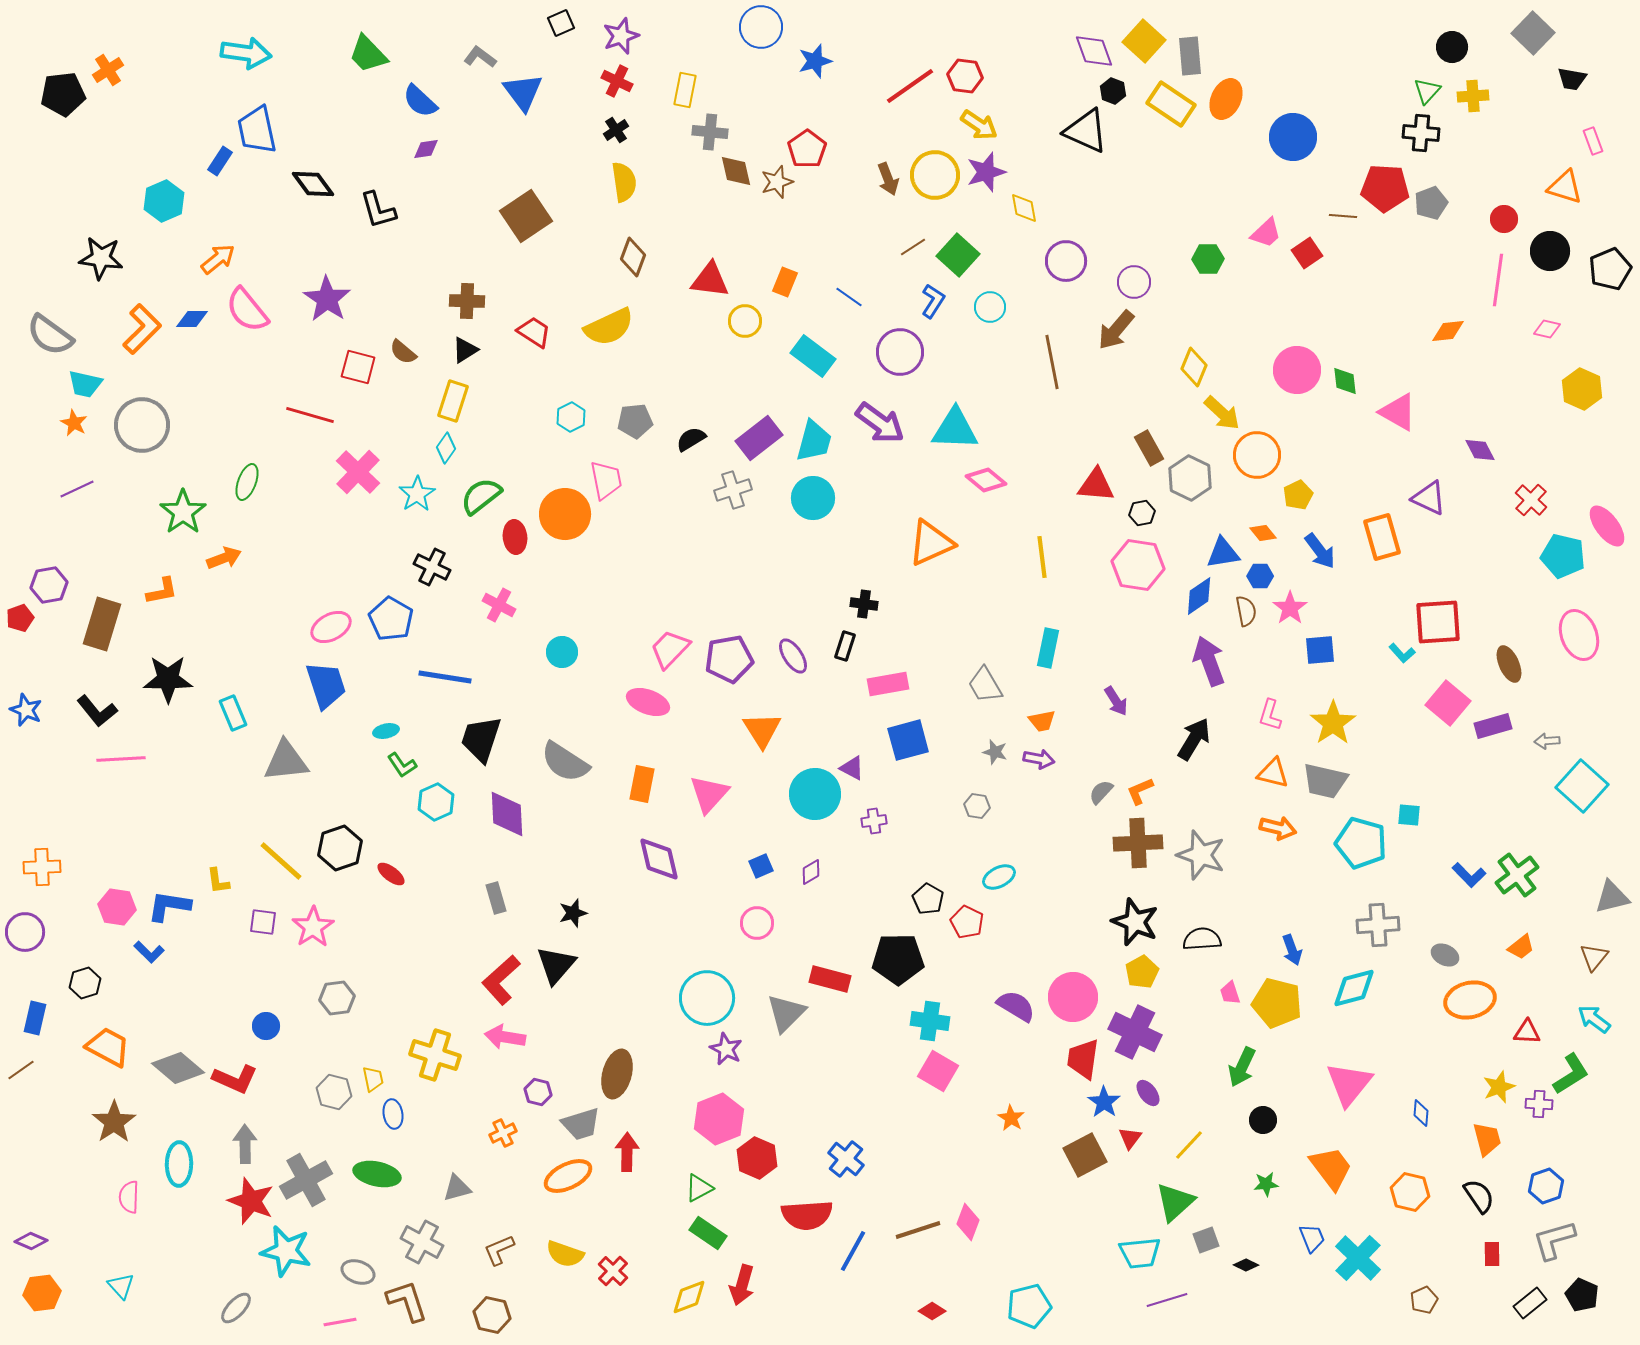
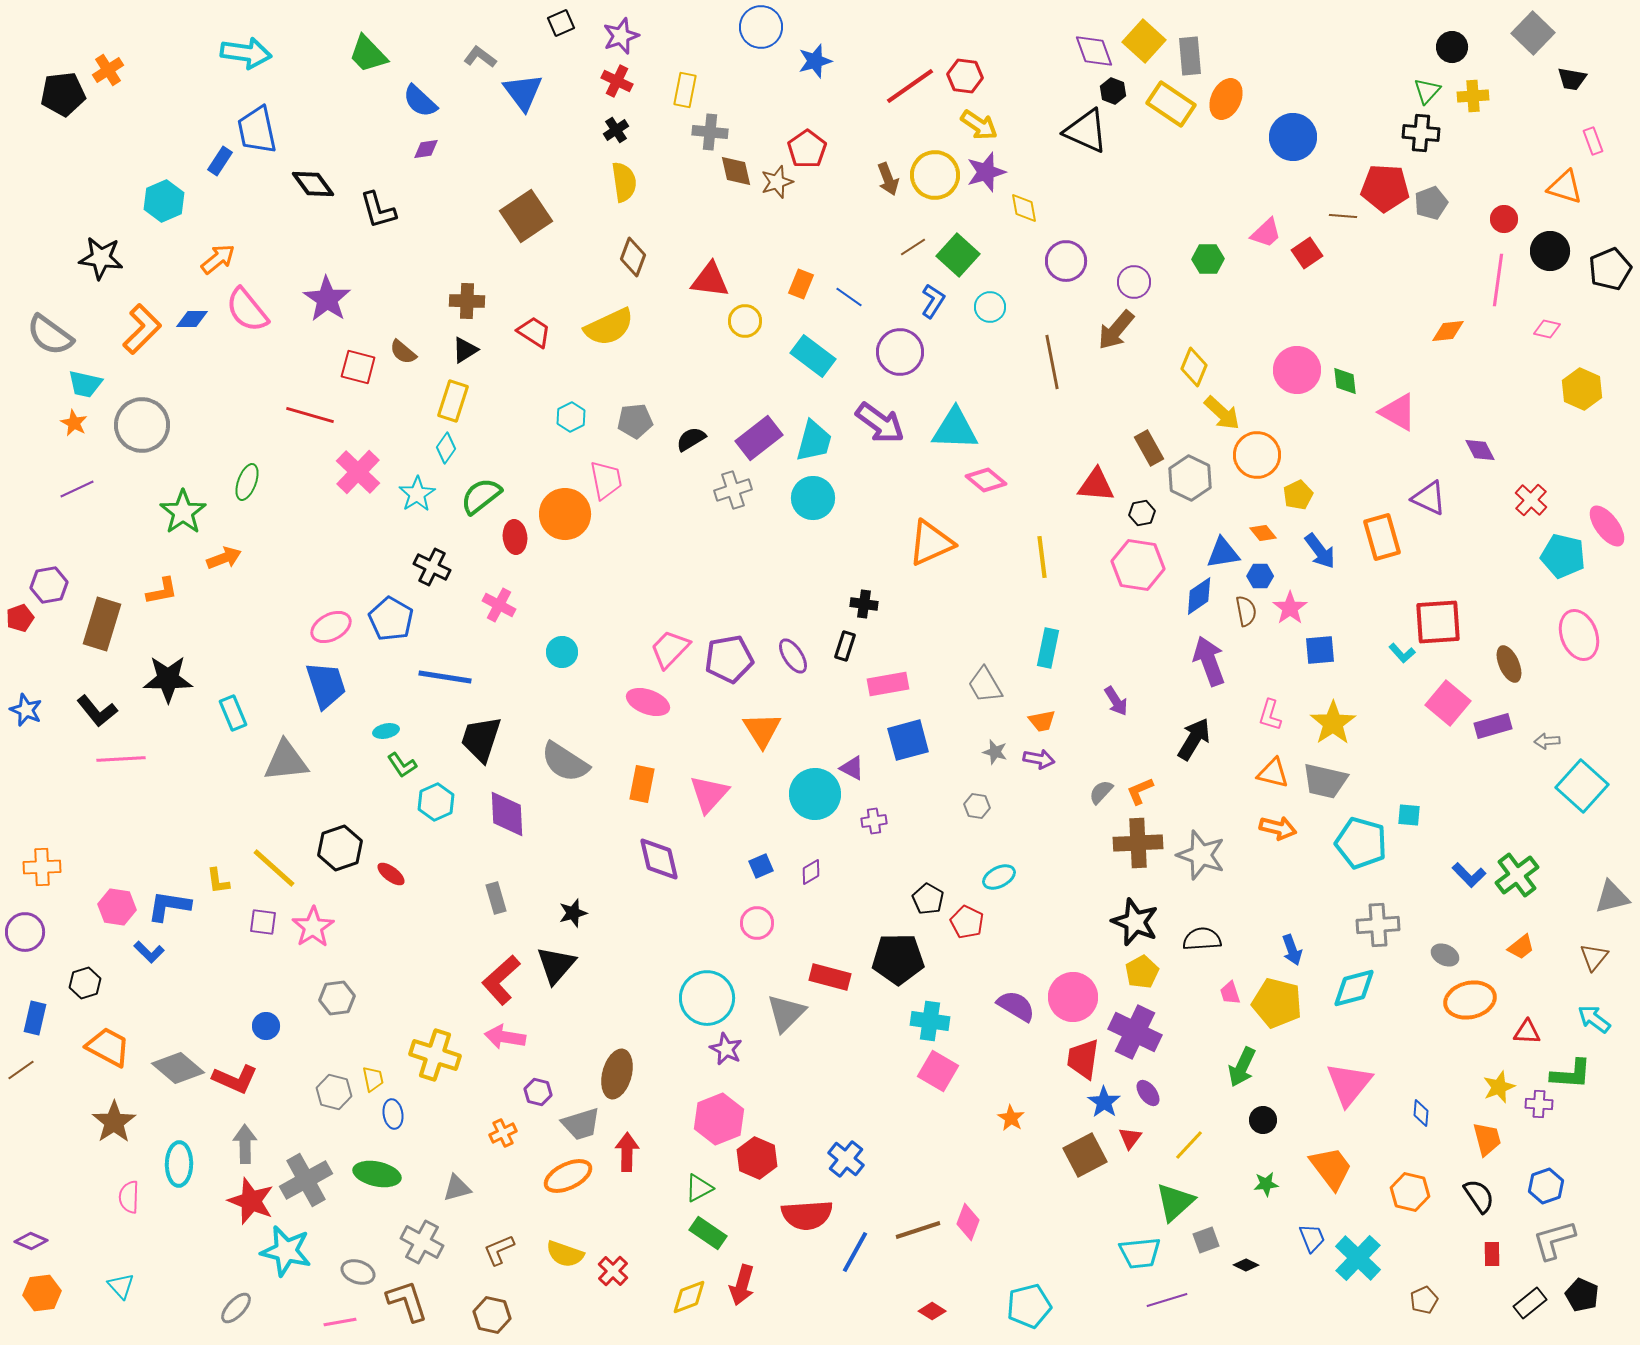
orange rectangle at (785, 282): moved 16 px right, 2 px down
yellow line at (281, 861): moved 7 px left, 7 px down
red rectangle at (830, 979): moved 2 px up
green L-shape at (1571, 1074): rotated 36 degrees clockwise
blue line at (853, 1251): moved 2 px right, 1 px down
